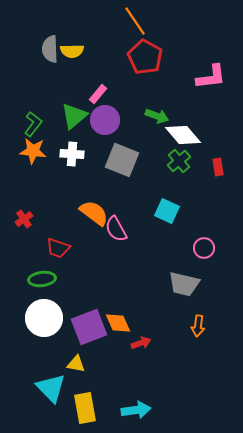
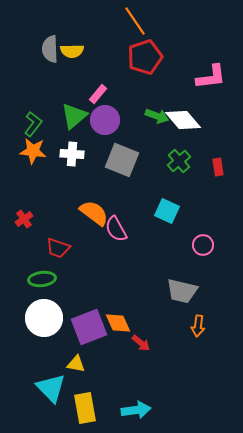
red pentagon: rotated 24 degrees clockwise
white diamond: moved 15 px up
pink circle: moved 1 px left, 3 px up
gray trapezoid: moved 2 px left, 7 px down
red arrow: rotated 60 degrees clockwise
